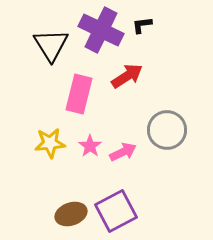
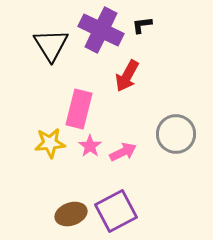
red arrow: rotated 152 degrees clockwise
pink rectangle: moved 15 px down
gray circle: moved 9 px right, 4 px down
